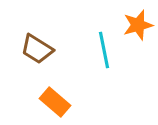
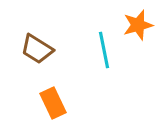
orange rectangle: moved 2 px left, 1 px down; rotated 24 degrees clockwise
